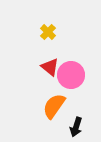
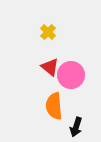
orange semicircle: rotated 40 degrees counterclockwise
